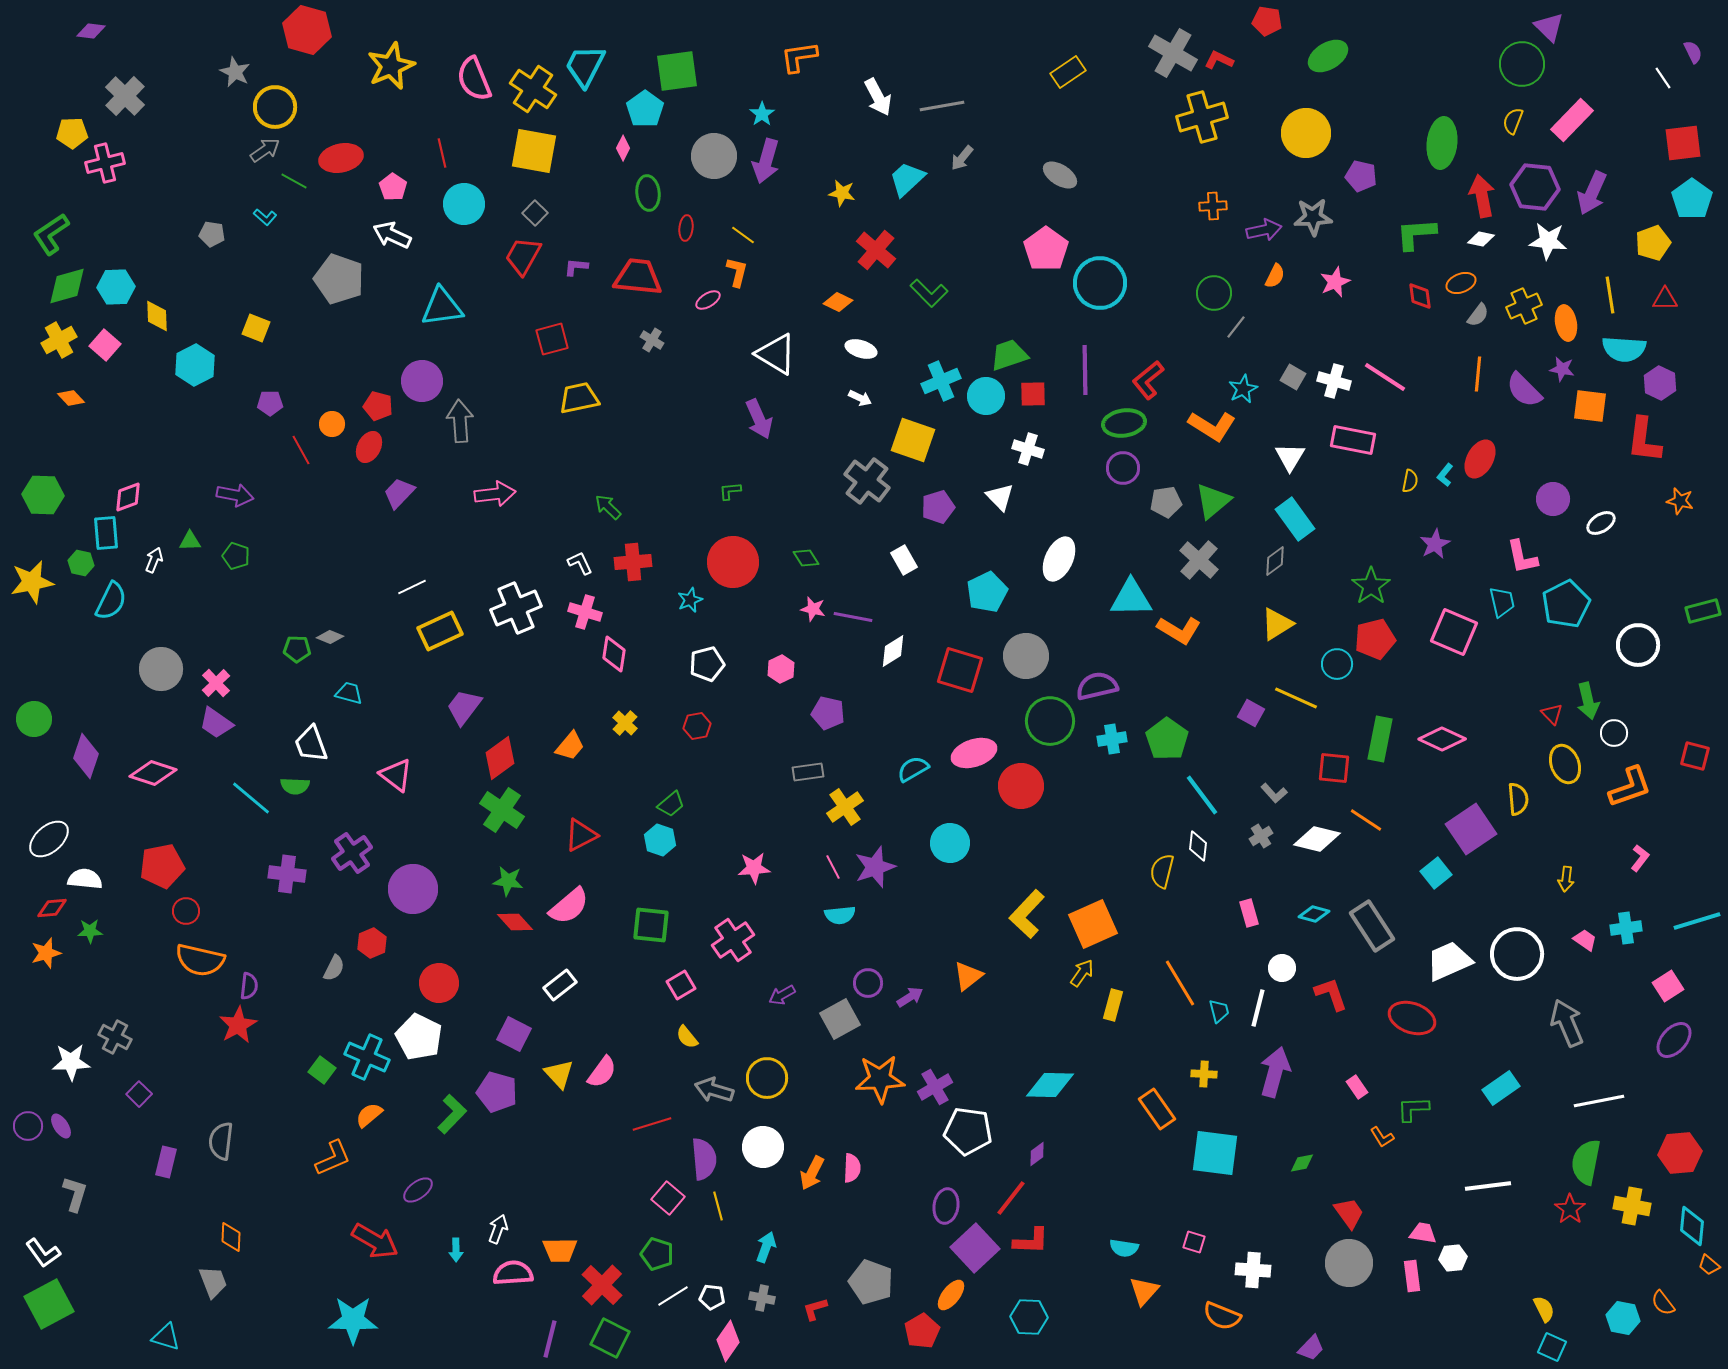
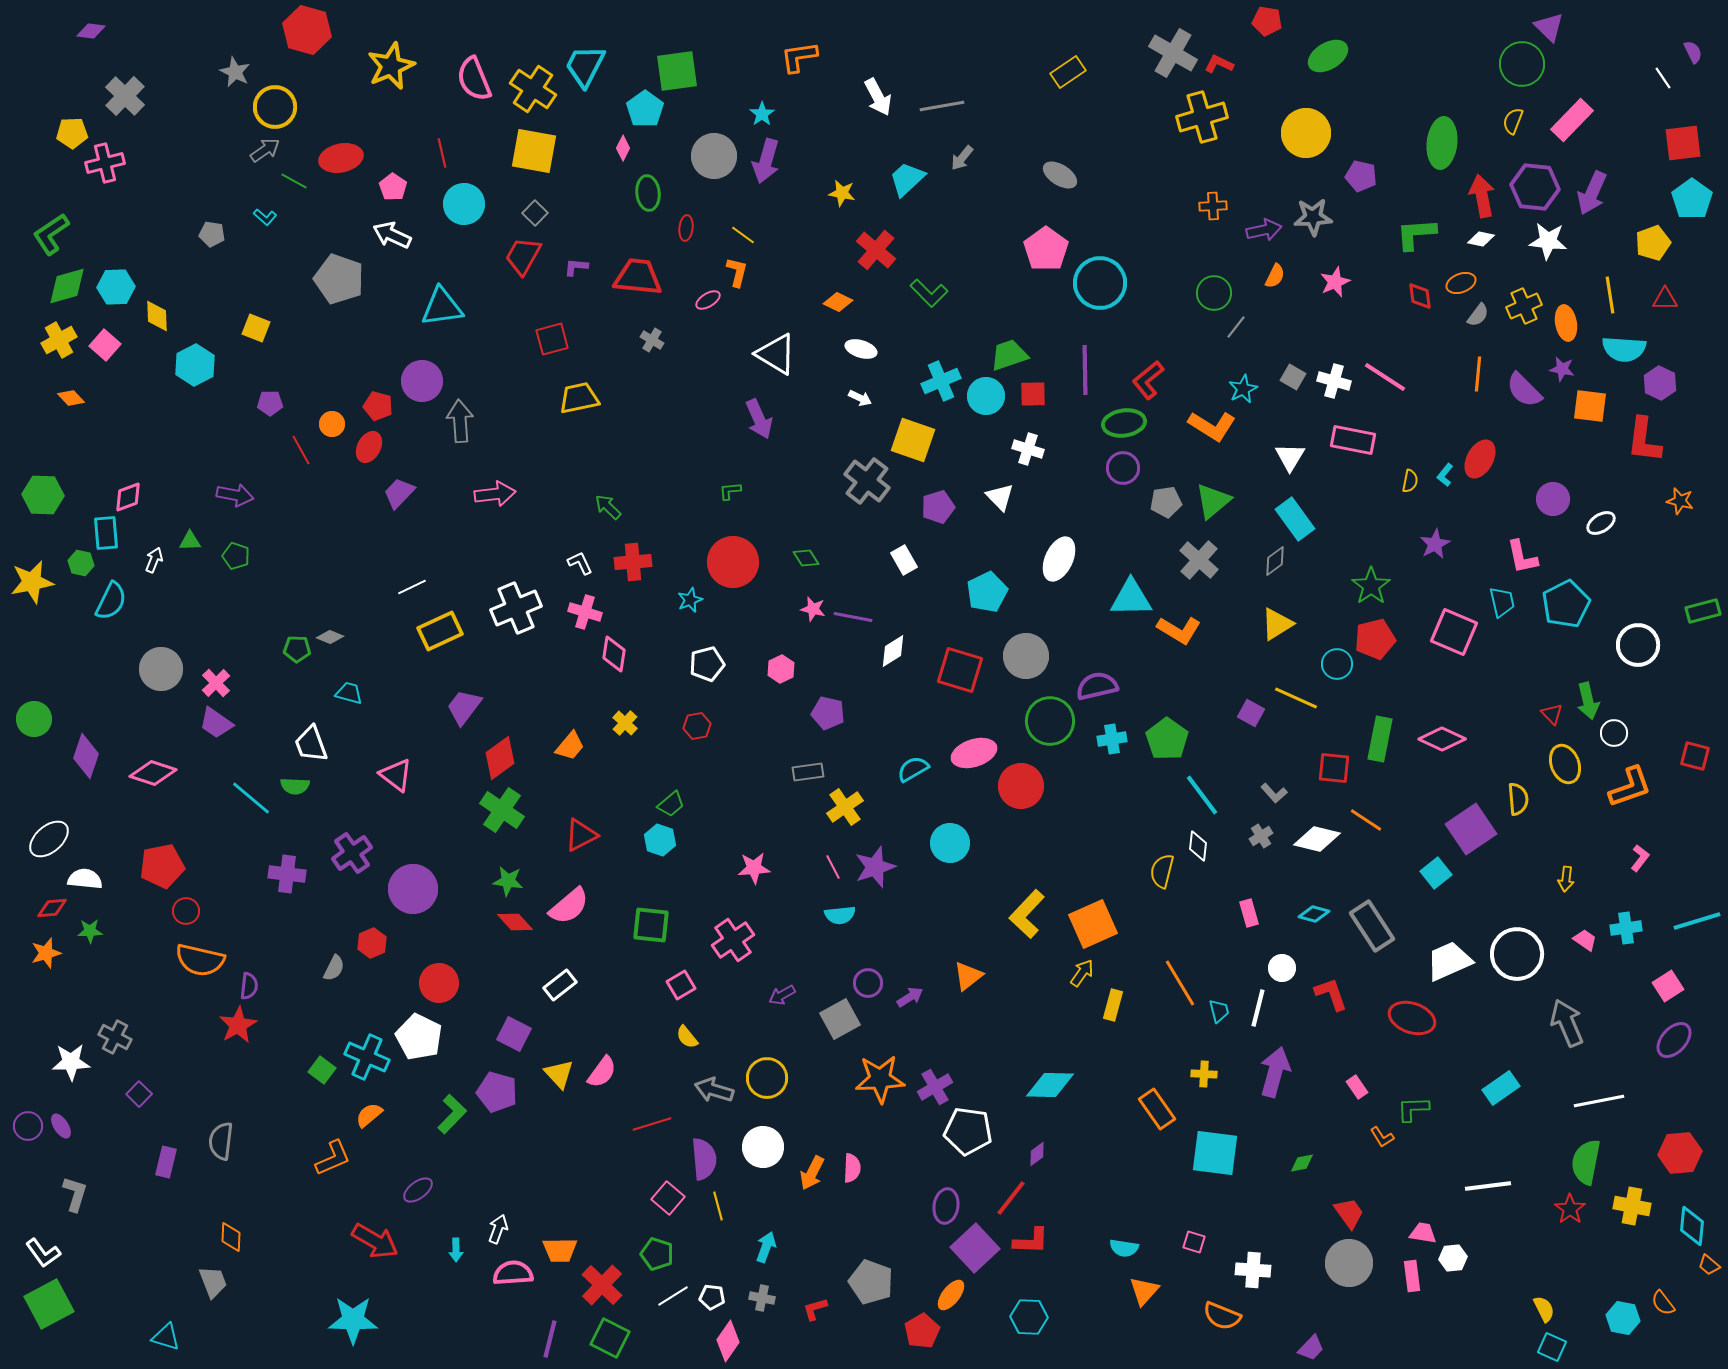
red L-shape at (1219, 60): moved 4 px down
